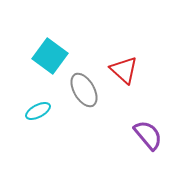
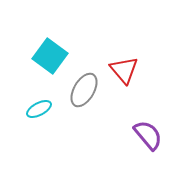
red triangle: rotated 8 degrees clockwise
gray ellipse: rotated 60 degrees clockwise
cyan ellipse: moved 1 px right, 2 px up
